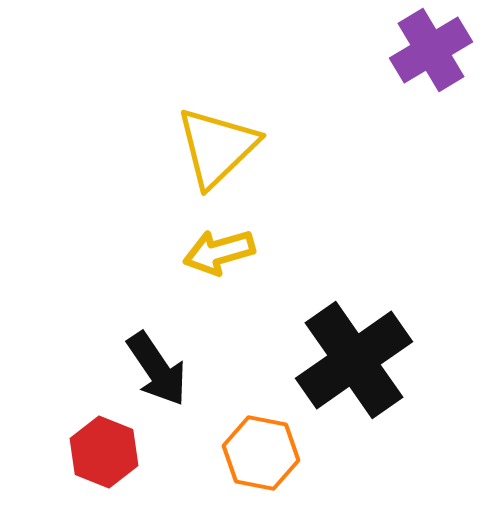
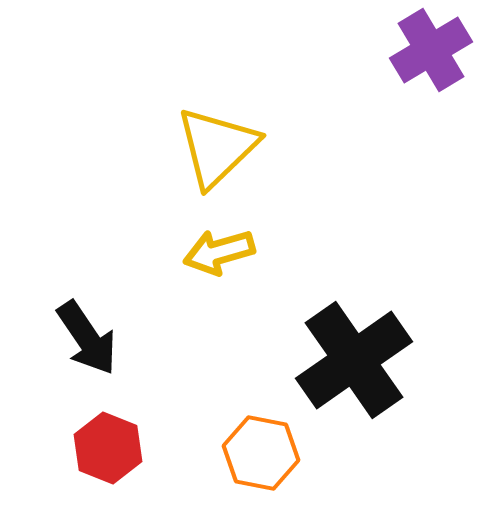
black arrow: moved 70 px left, 31 px up
red hexagon: moved 4 px right, 4 px up
